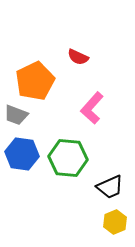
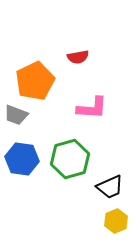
red semicircle: rotated 35 degrees counterclockwise
pink L-shape: rotated 128 degrees counterclockwise
blue hexagon: moved 5 px down
green hexagon: moved 2 px right, 1 px down; rotated 21 degrees counterclockwise
yellow hexagon: moved 1 px right, 1 px up
